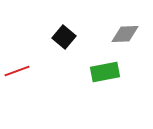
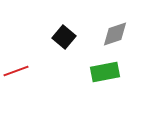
gray diamond: moved 10 px left; rotated 16 degrees counterclockwise
red line: moved 1 px left
